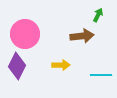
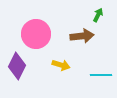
pink circle: moved 11 px right
yellow arrow: rotated 18 degrees clockwise
